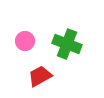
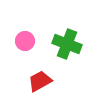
red trapezoid: moved 5 px down
